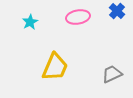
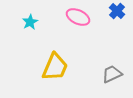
pink ellipse: rotated 35 degrees clockwise
